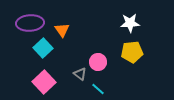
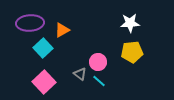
orange triangle: rotated 35 degrees clockwise
cyan line: moved 1 px right, 8 px up
